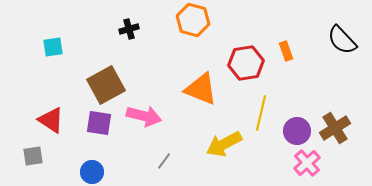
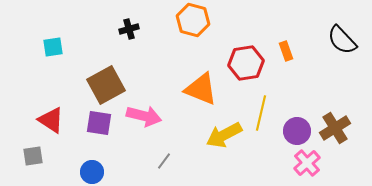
yellow arrow: moved 9 px up
